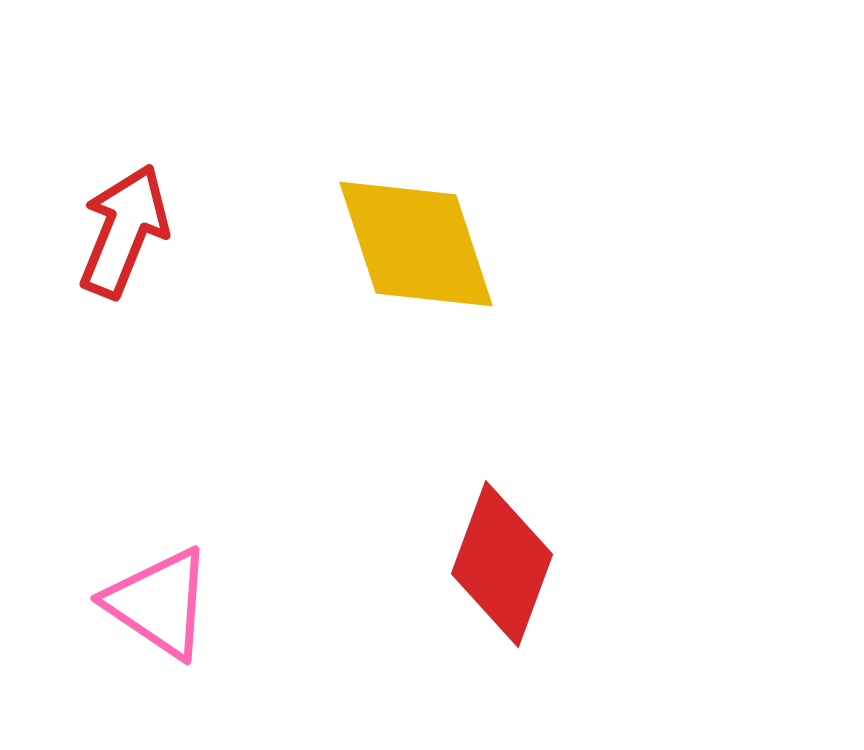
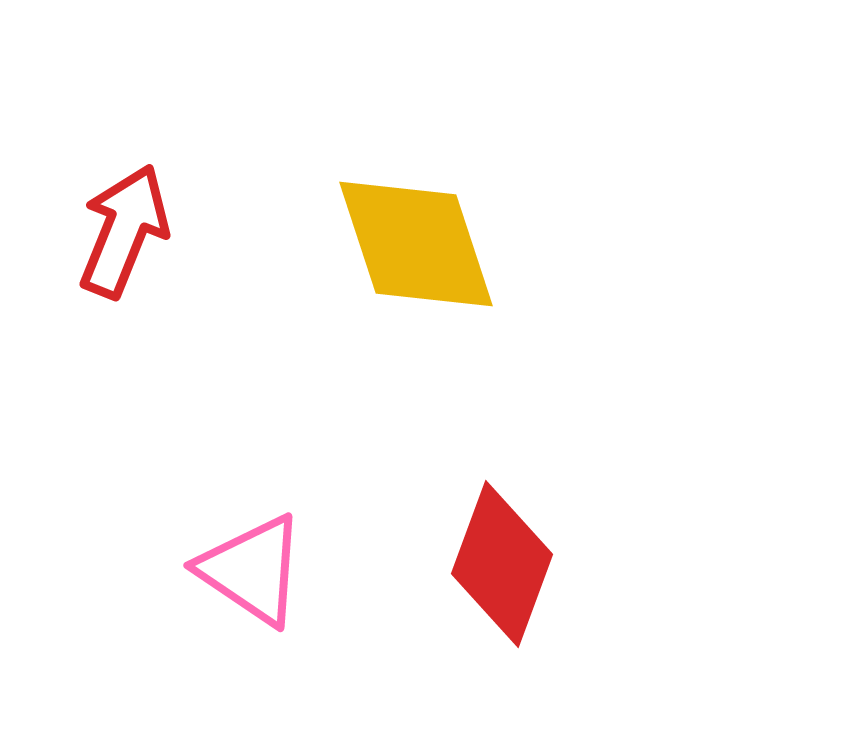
pink triangle: moved 93 px right, 33 px up
